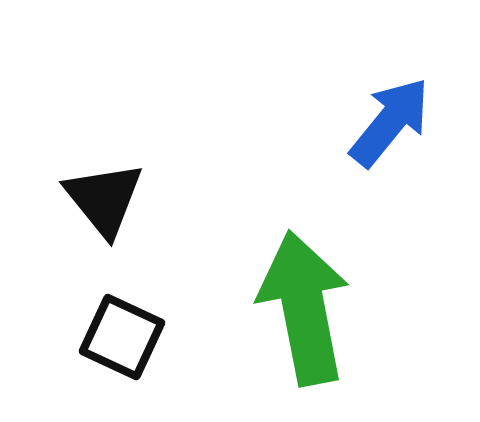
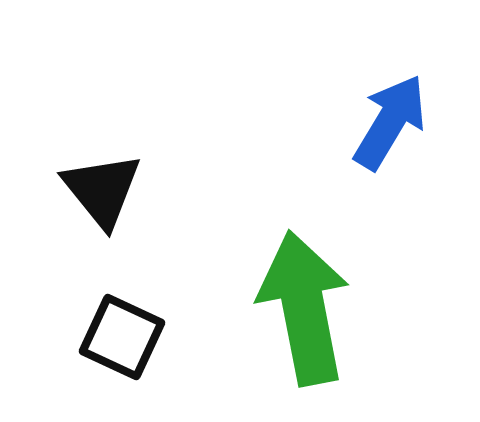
blue arrow: rotated 8 degrees counterclockwise
black triangle: moved 2 px left, 9 px up
